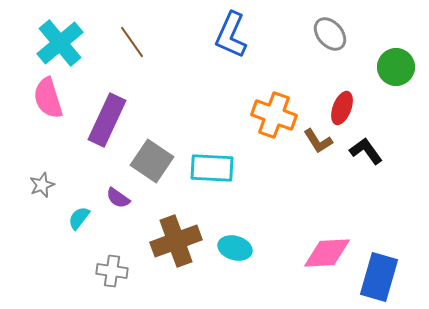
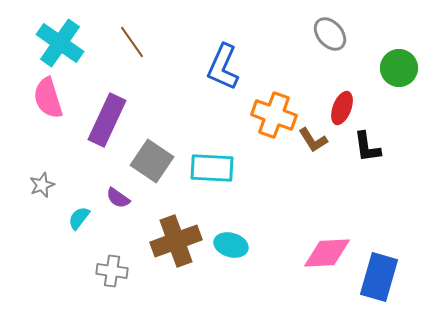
blue L-shape: moved 8 px left, 32 px down
cyan cross: rotated 15 degrees counterclockwise
green circle: moved 3 px right, 1 px down
brown L-shape: moved 5 px left, 1 px up
black L-shape: moved 1 px right, 4 px up; rotated 152 degrees counterclockwise
cyan ellipse: moved 4 px left, 3 px up
